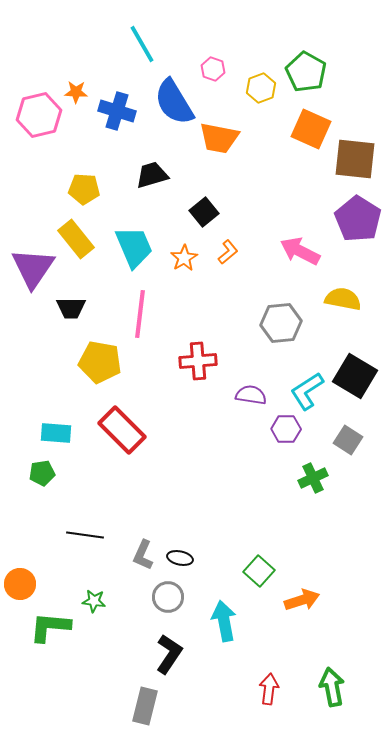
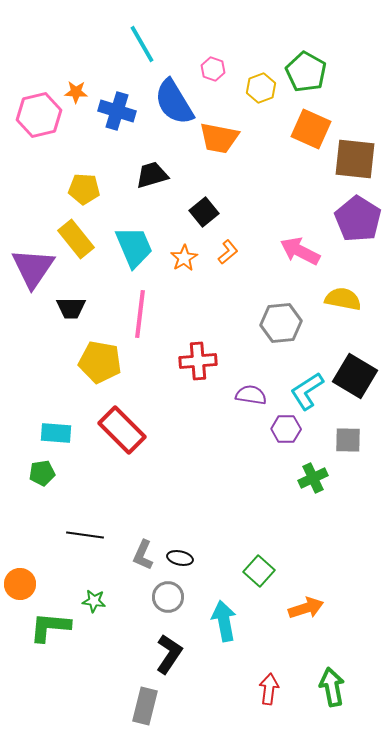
gray square at (348, 440): rotated 32 degrees counterclockwise
orange arrow at (302, 600): moved 4 px right, 8 px down
